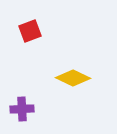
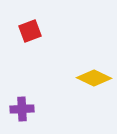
yellow diamond: moved 21 px right
